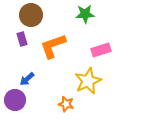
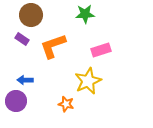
purple rectangle: rotated 40 degrees counterclockwise
blue arrow: moved 2 px left, 1 px down; rotated 42 degrees clockwise
purple circle: moved 1 px right, 1 px down
